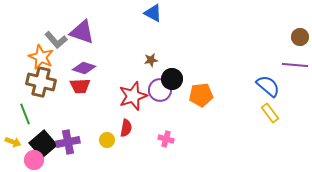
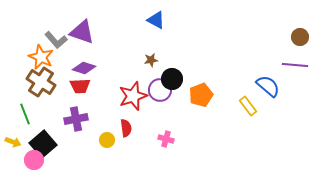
blue triangle: moved 3 px right, 7 px down
brown cross: rotated 20 degrees clockwise
orange pentagon: rotated 15 degrees counterclockwise
yellow rectangle: moved 22 px left, 7 px up
red semicircle: rotated 18 degrees counterclockwise
purple cross: moved 8 px right, 23 px up
